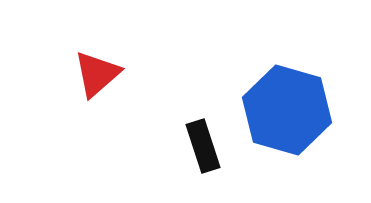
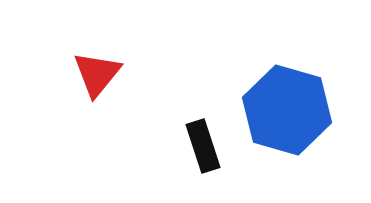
red triangle: rotated 10 degrees counterclockwise
